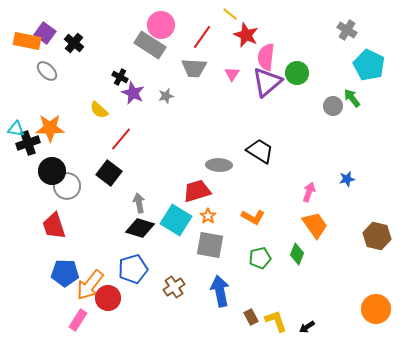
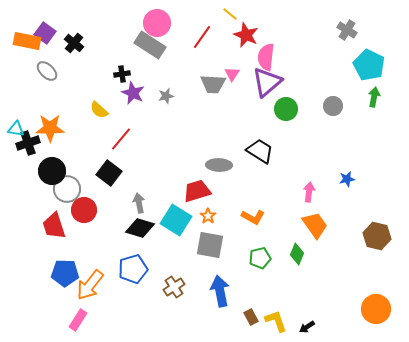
pink circle at (161, 25): moved 4 px left, 2 px up
gray trapezoid at (194, 68): moved 19 px right, 16 px down
green circle at (297, 73): moved 11 px left, 36 px down
black cross at (120, 77): moved 2 px right, 3 px up; rotated 35 degrees counterclockwise
green arrow at (352, 98): moved 22 px right, 1 px up; rotated 48 degrees clockwise
gray circle at (67, 186): moved 3 px down
pink arrow at (309, 192): rotated 12 degrees counterclockwise
red circle at (108, 298): moved 24 px left, 88 px up
